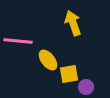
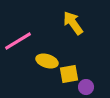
yellow arrow: rotated 15 degrees counterclockwise
pink line: rotated 36 degrees counterclockwise
yellow ellipse: moved 1 px left, 1 px down; rotated 35 degrees counterclockwise
